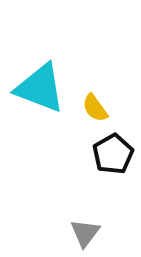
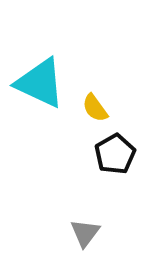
cyan triangle: moved 5 px up; rotated 4 degrees clockwise
black pentagon: moved 2 px right
